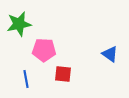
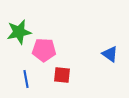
green star: moved 8 px down
red square: moved 1 px left, 1 px down
